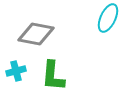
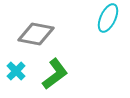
cyan cross: rotated 30 degrees counterclockwise
green L-shape: moved 2 px right, 2 px up; rotated 132 degrees counterclockwise
